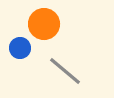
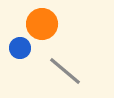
orange circle: moved 2 px left
